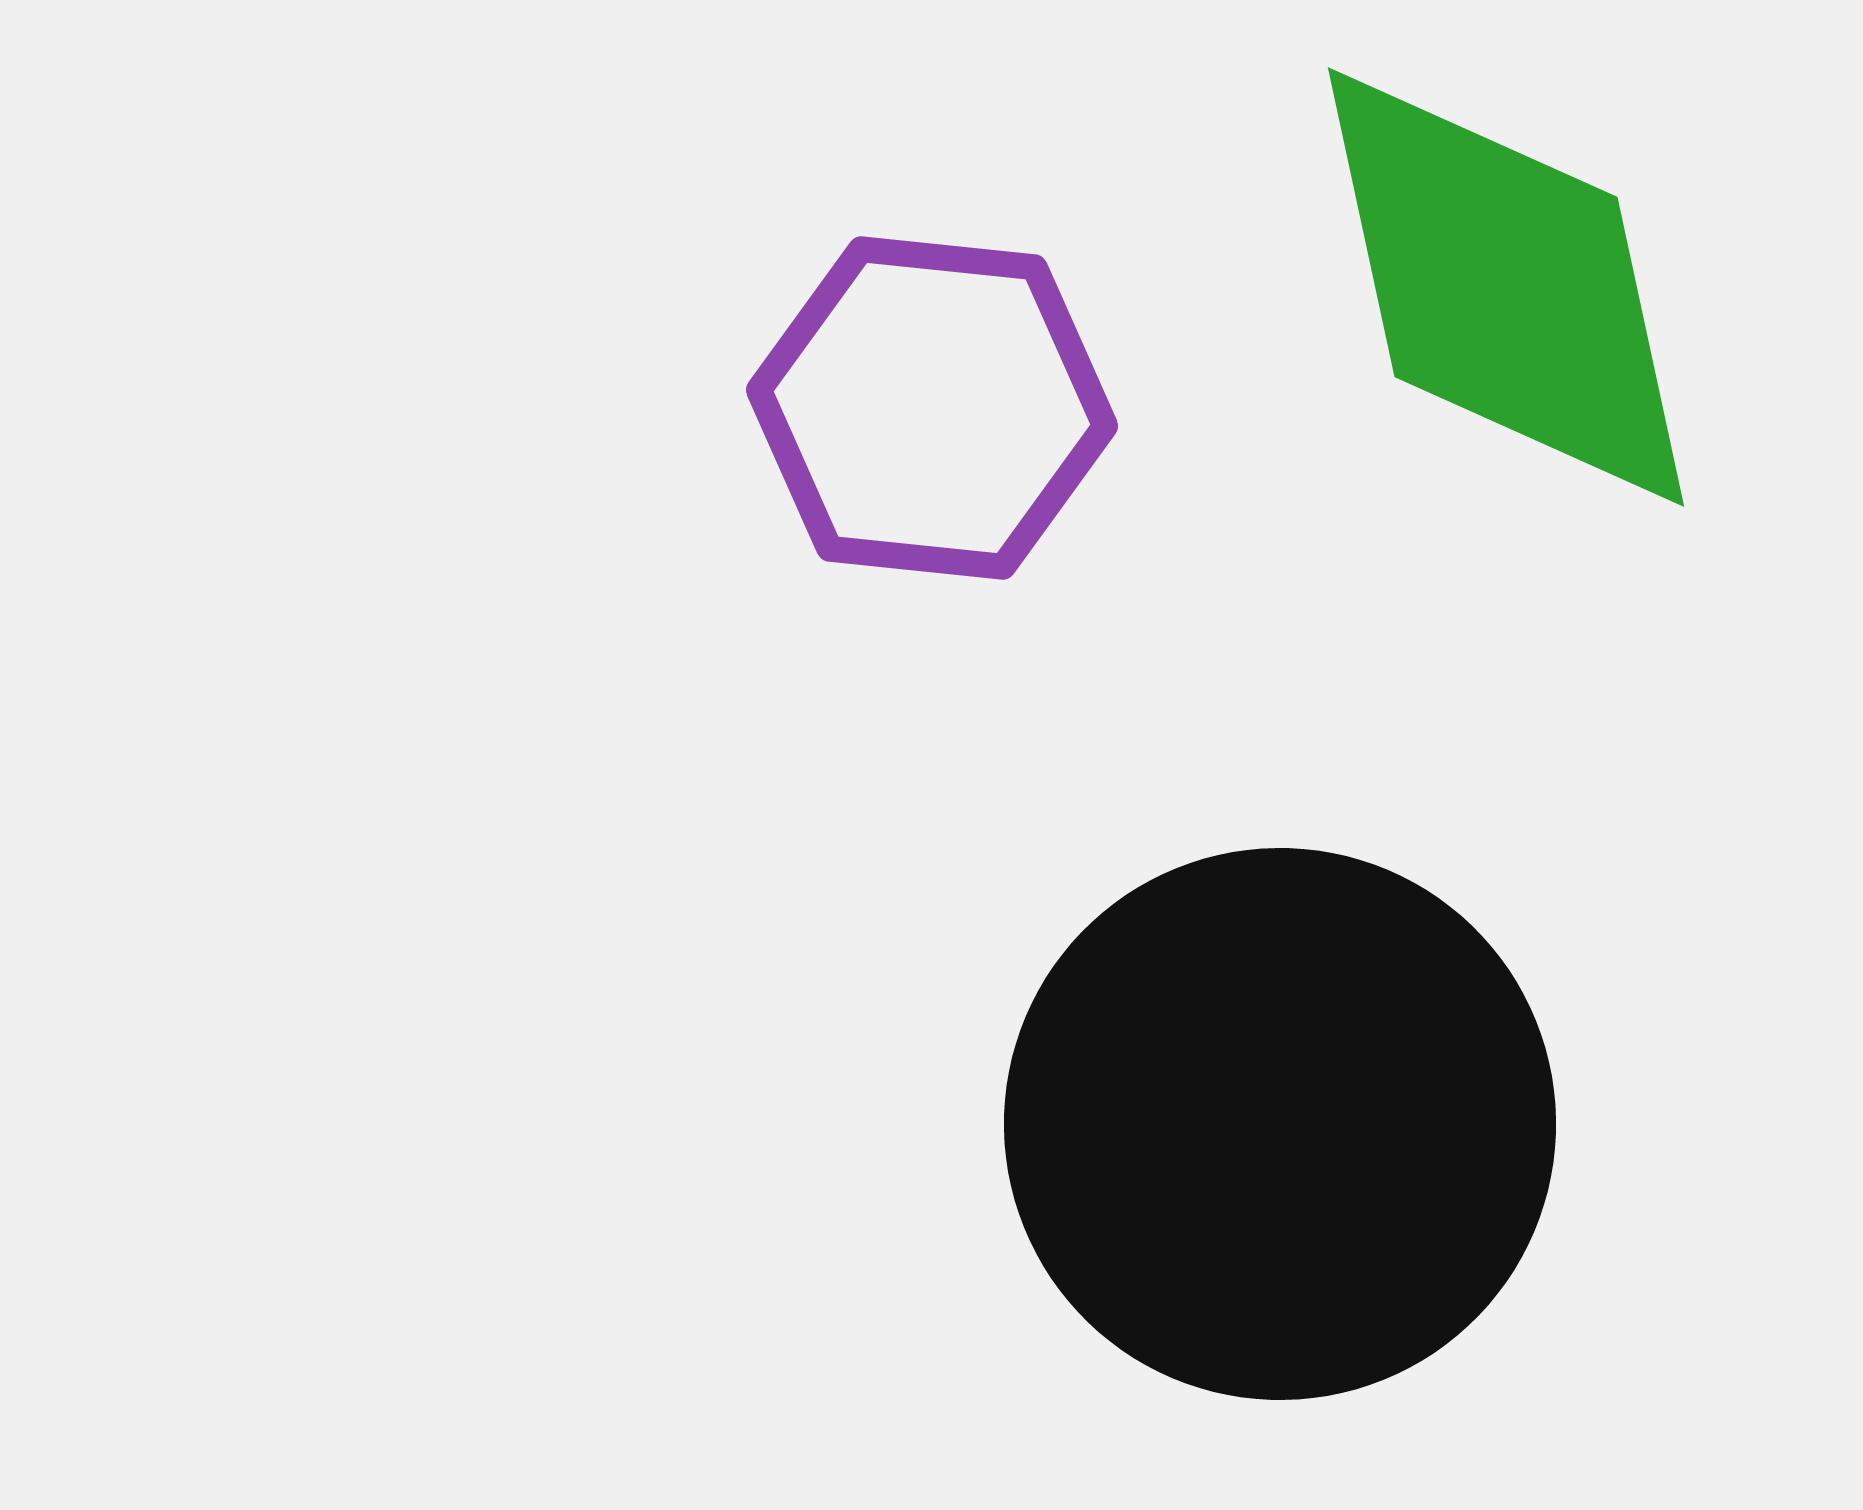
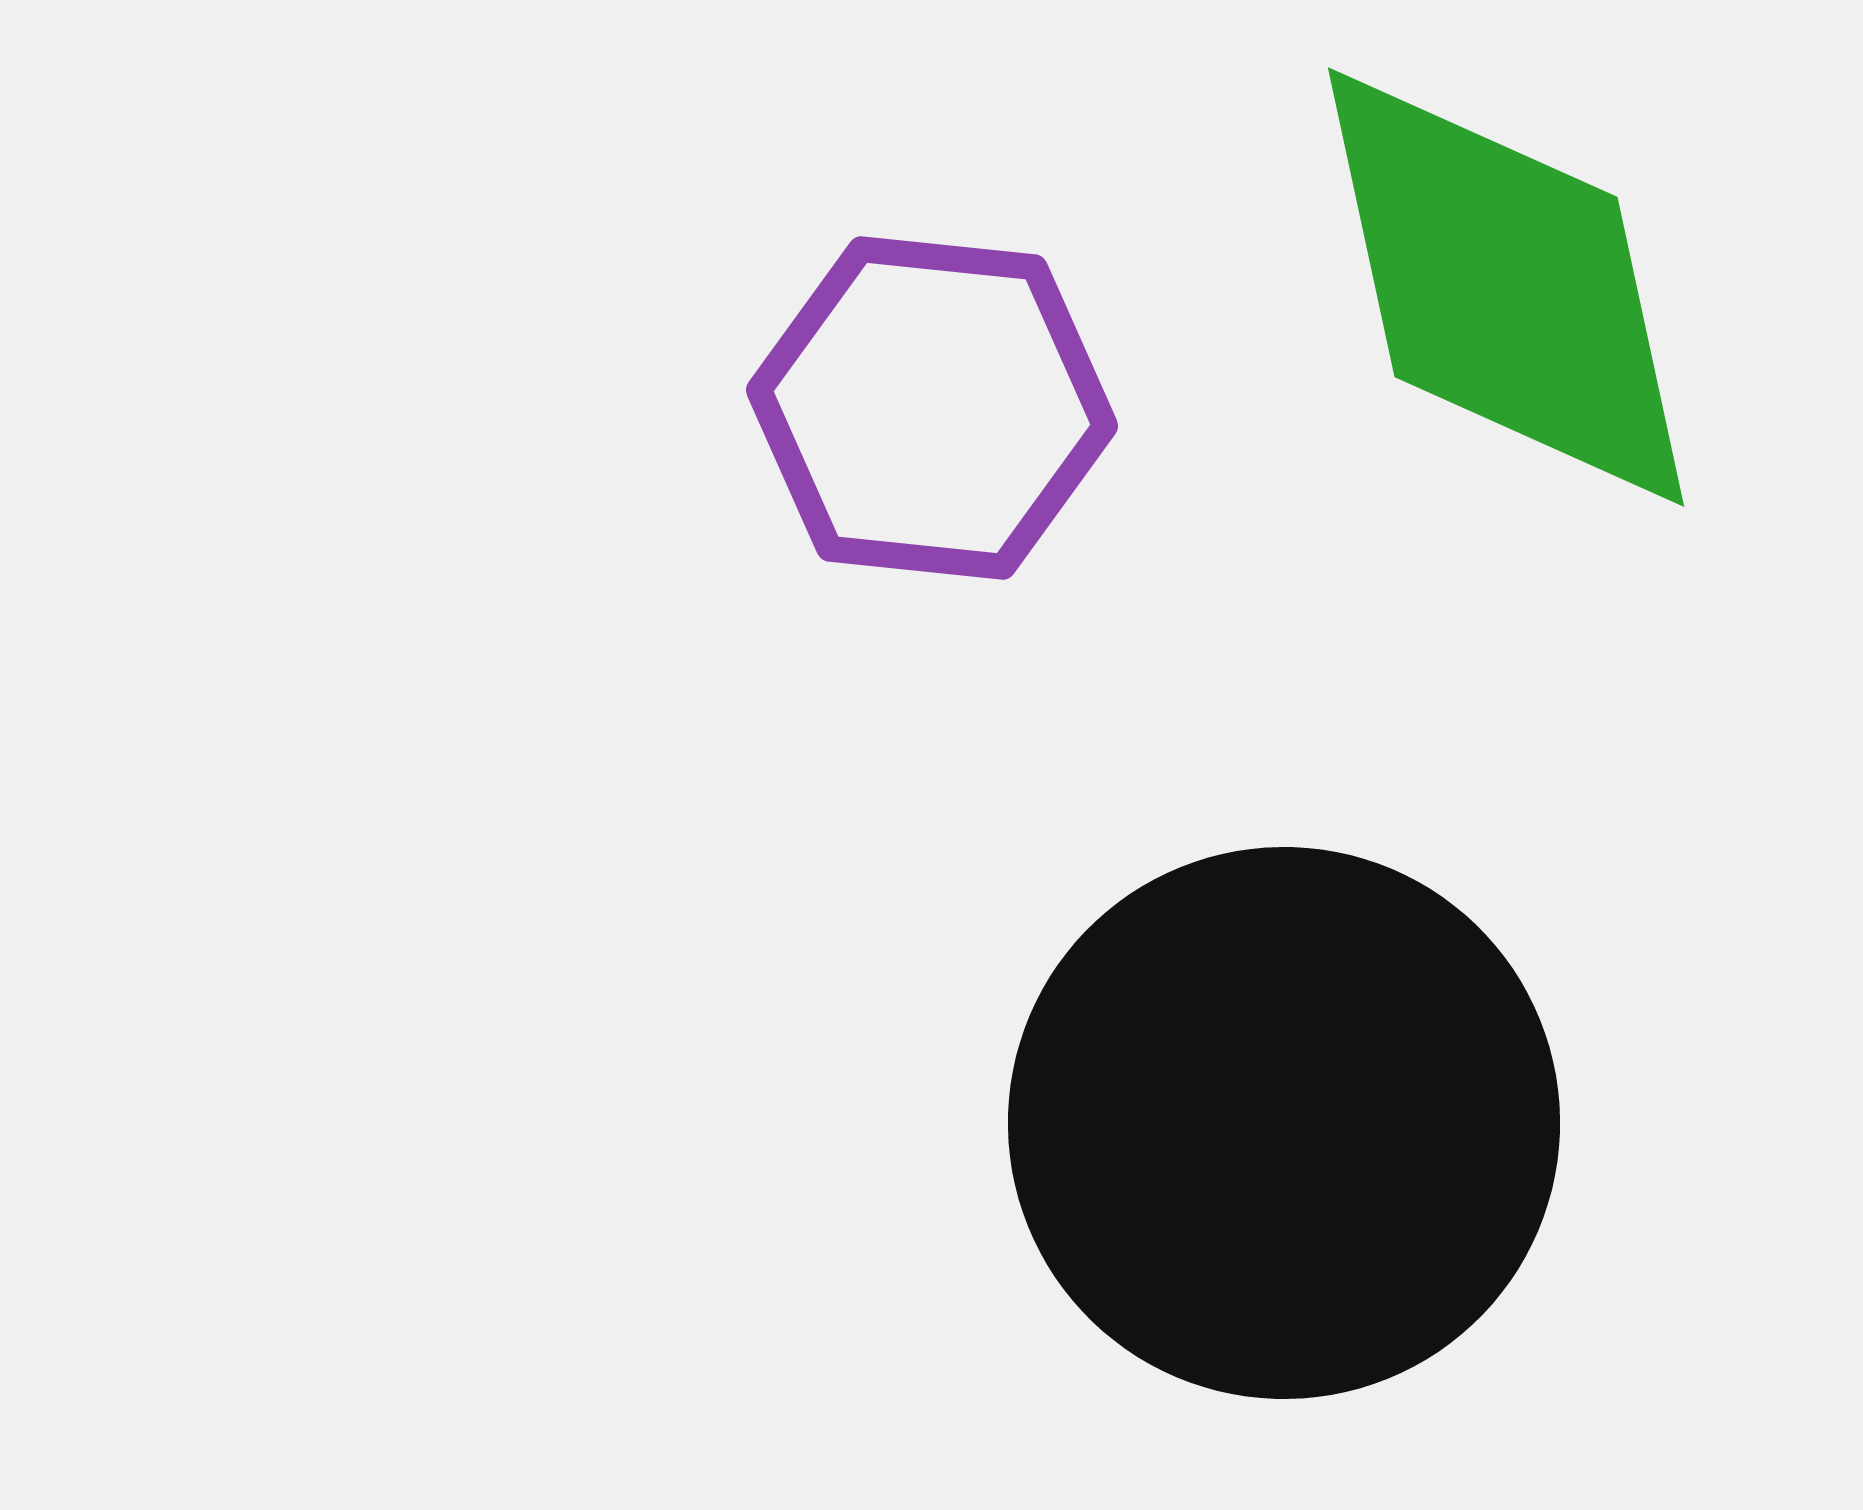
black circle: moved 4 px right, 1 px up
